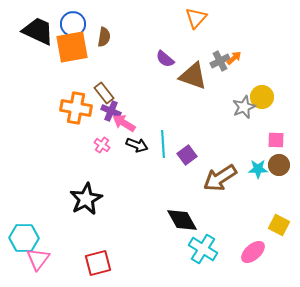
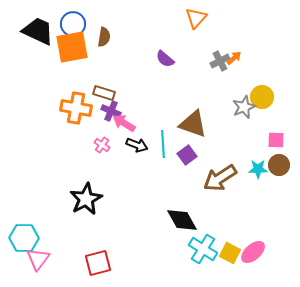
brown triangle: moved 48 px down
brown rectangle: rotated 35 degrees counterclockwise
yellow square: moved 49 px left, 28 px down
